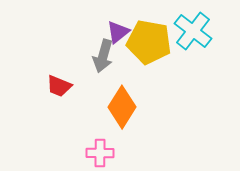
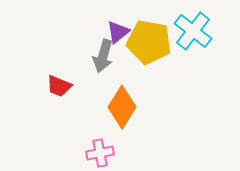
pink cross: rotated 12 degrees counterclockwise
